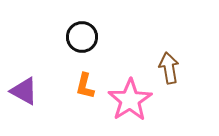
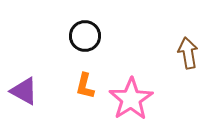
black circle: moved 3 px right, 1 px up
brown arrow: moved 19 px right, 15 px up
pink star: moved 1 px right, 1 px up
